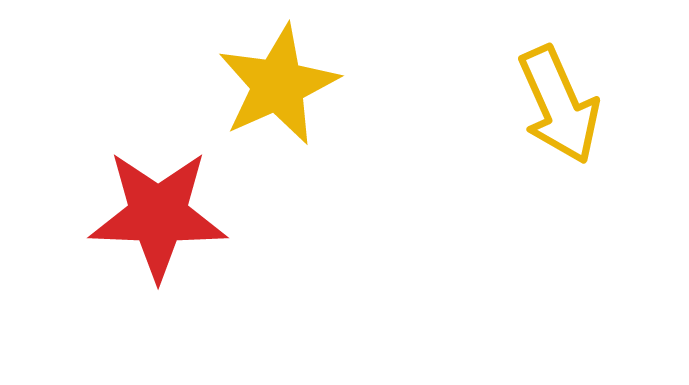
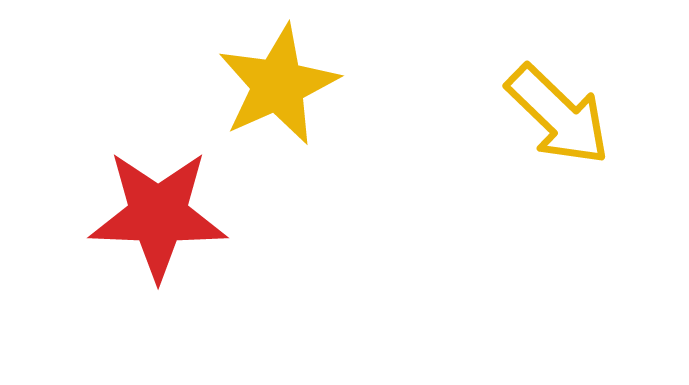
yellow arrow: moved 1 px left, 10 px down; rotated 22 degrees counterclockwise
